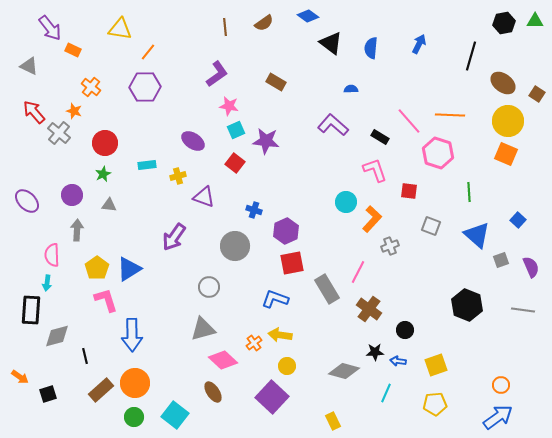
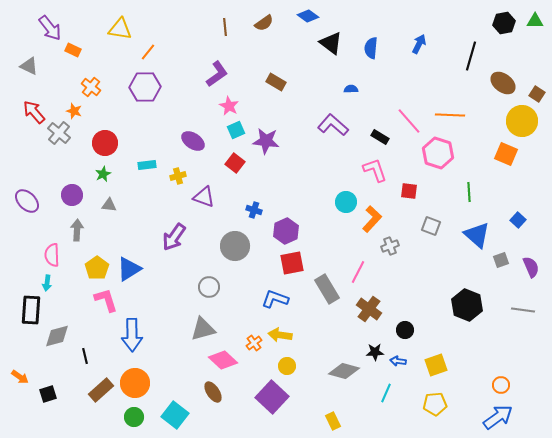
pink star at (229, 106): rotated 18 degrees clockwise
yellow circle at (508, 121): moved 14 px right
